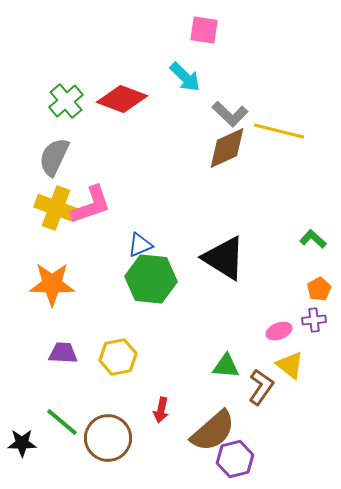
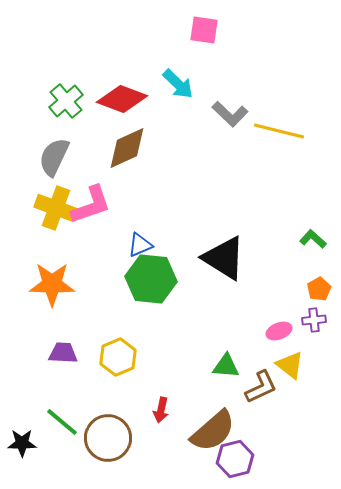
cyan arrow: moved 7 px left, 7 px down
brown diamond: moved 100 px left
yellow hexagon: rotated 12 degrees counterclockwise
brown L-shape: rotated 30 degrees clockwise
